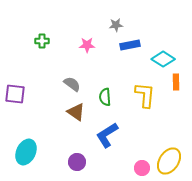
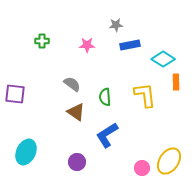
yellow L-shape: rotated 12 degrees counterclockwise
